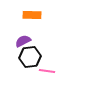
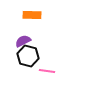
black hexagon: moved 2 px left, 1 px up; rotated 20 degrees clockwise
